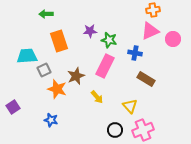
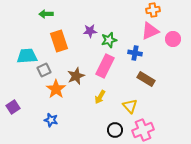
green star: rotated 28 degrees counterclockwise
orange star: moved 1 px left; rotated 18 degrees clockwise
yellow arrow: moved 3 px right; rotated 72 degrees clockwise
